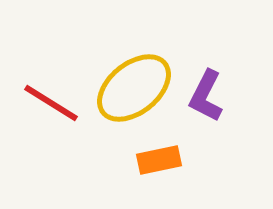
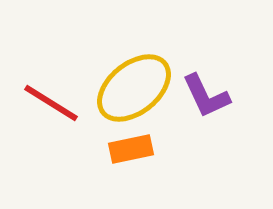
purple L-shape: rotated 52 degrees counterclockwise
orange rectangle: moved 28 px left, 11 px up
